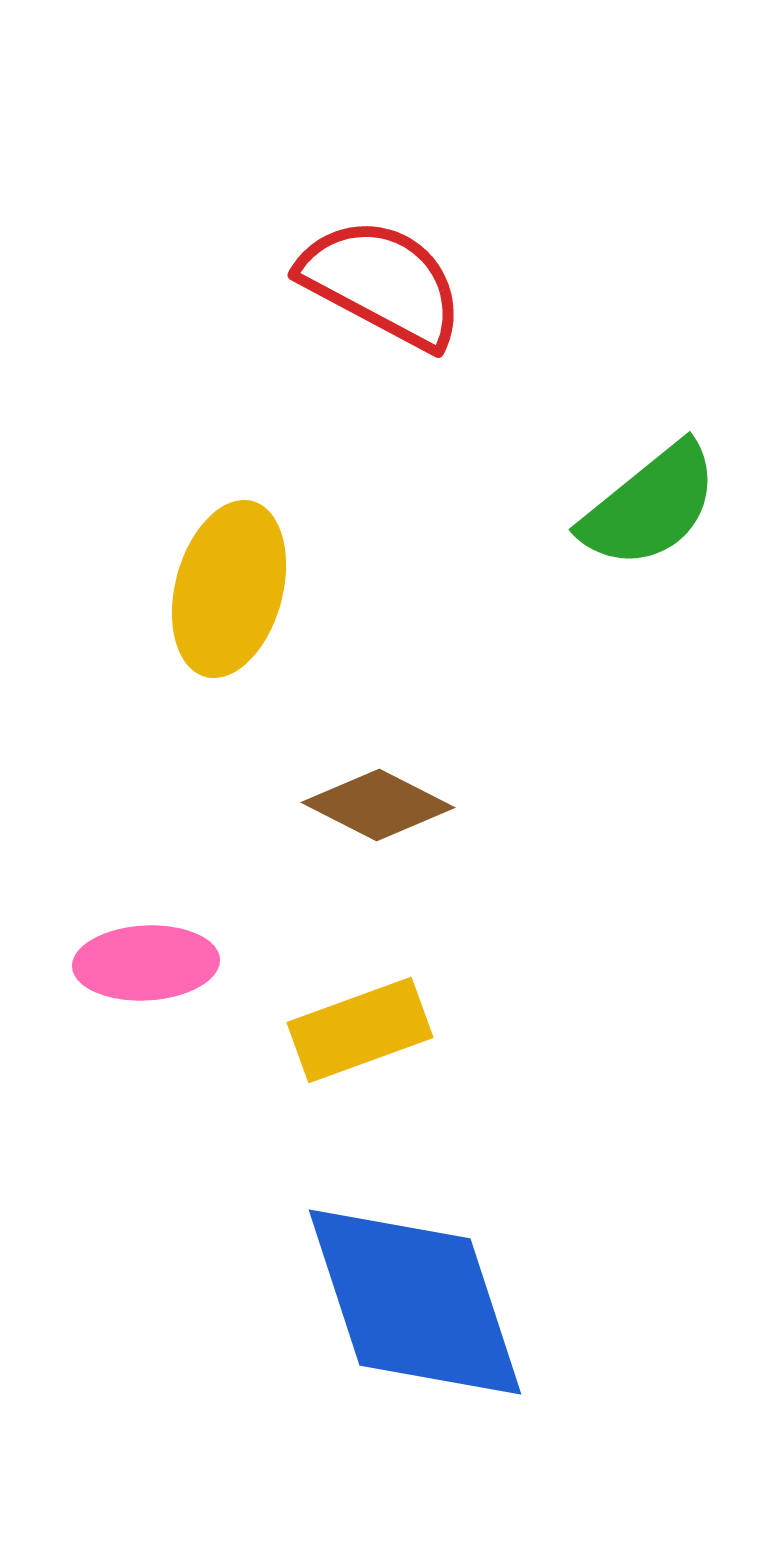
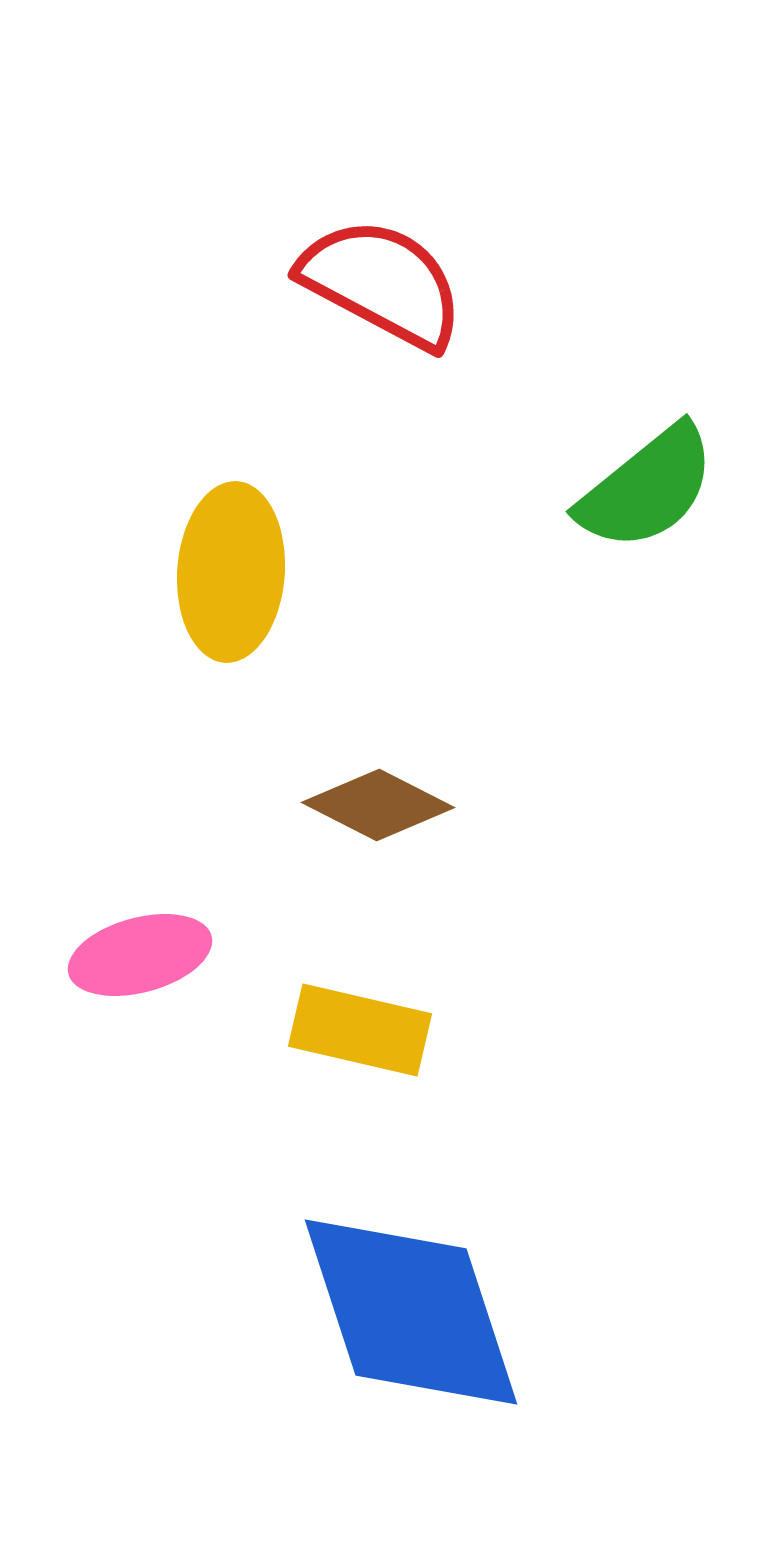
green semicircle: moved 3 px left, 18 px up
yellow ellipse: moved 2 px right, 17 px up; rotated 11 degrees counterclockwise
pink ellipse: moved 6 px left, 8 px up; rotated 12 degrees counterclockwise
yellow rectangle: rotated 33 degrees clockwise
blue diamond: moved 4 px left, 10 px down
